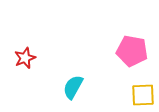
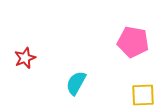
pink pentagon: moved 1 px right, 9 px up
cyan semicircle: moved 3 px right, 4 px up
